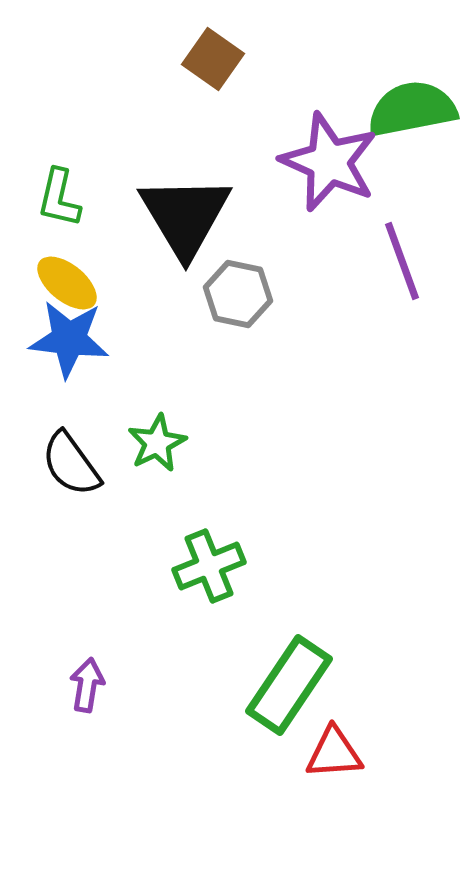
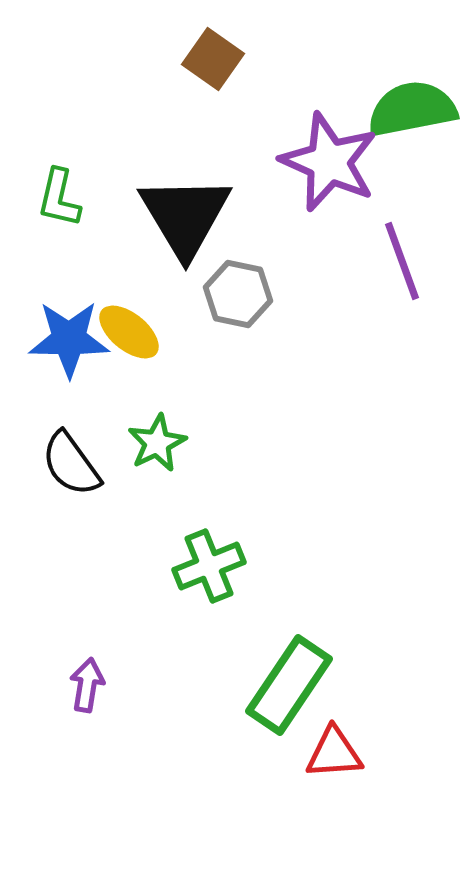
yellow ellipse: moved 62 px right, 49 px down
blue star: rotated 6 degrees counterclockwise
